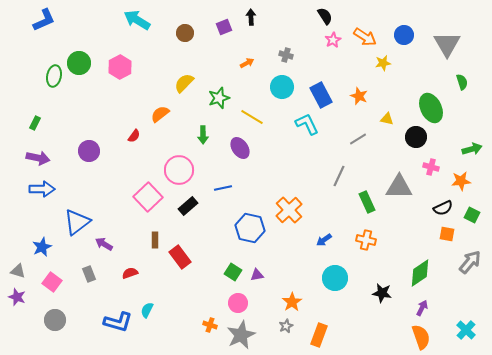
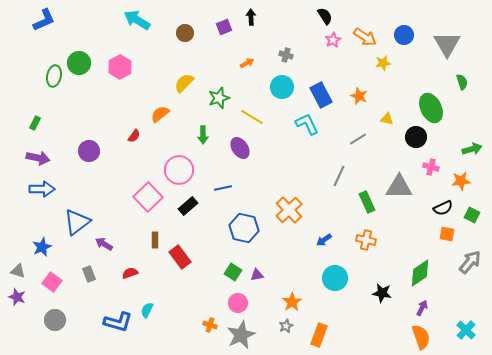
blue hexagon at (250, 228): moved 6 px left
